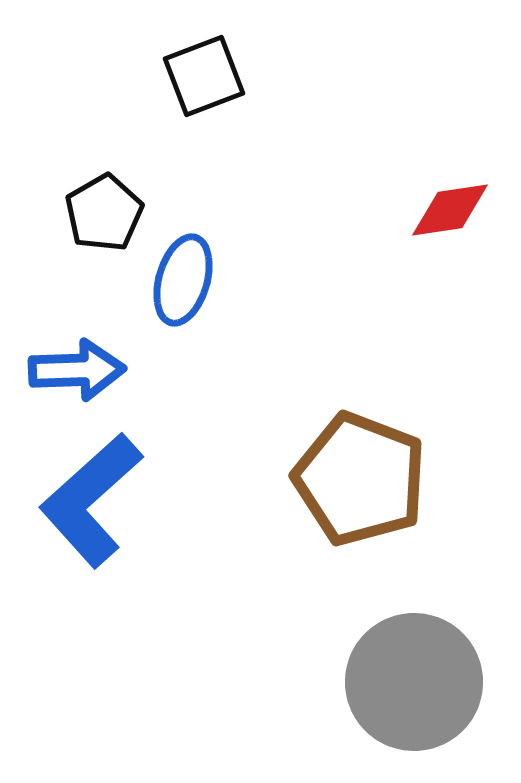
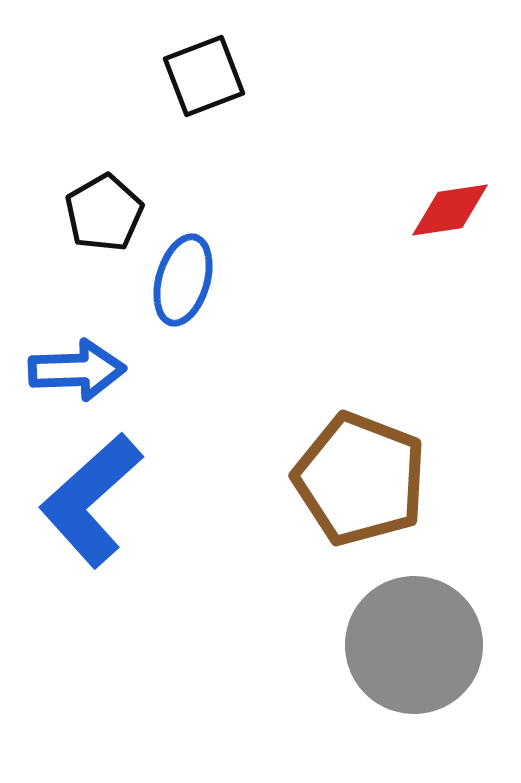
gray circle: moved 37 px up
